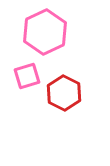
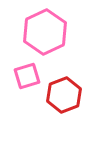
red hexagon: moved 2 px down; rotated 12 degrees clockwise
